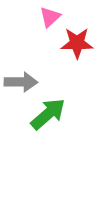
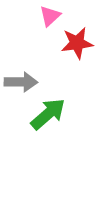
pink triangle: moved 1 px up
red star: rotated 8 degrees counterclockwise
